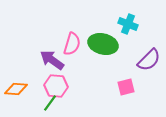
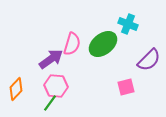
green ellipse: rotated 52 degrees counterclockwise
purple arrow: moved 1 px left, 1 px up; rotated 110 degrees clockwise
orange diamond: rotated 50 degrees counterclockwise
